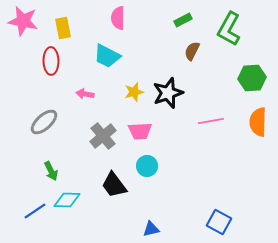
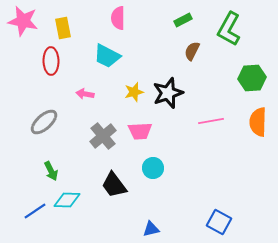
cyan circle: moved 6 px right, 2 px down
